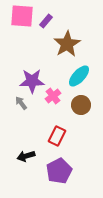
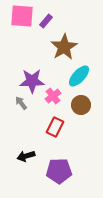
brown star: moved 3 px left, 3 px down
red rectangle: moved 2 px left, 9 px up
purple pentagon: rotated 25 degrees clockwise
